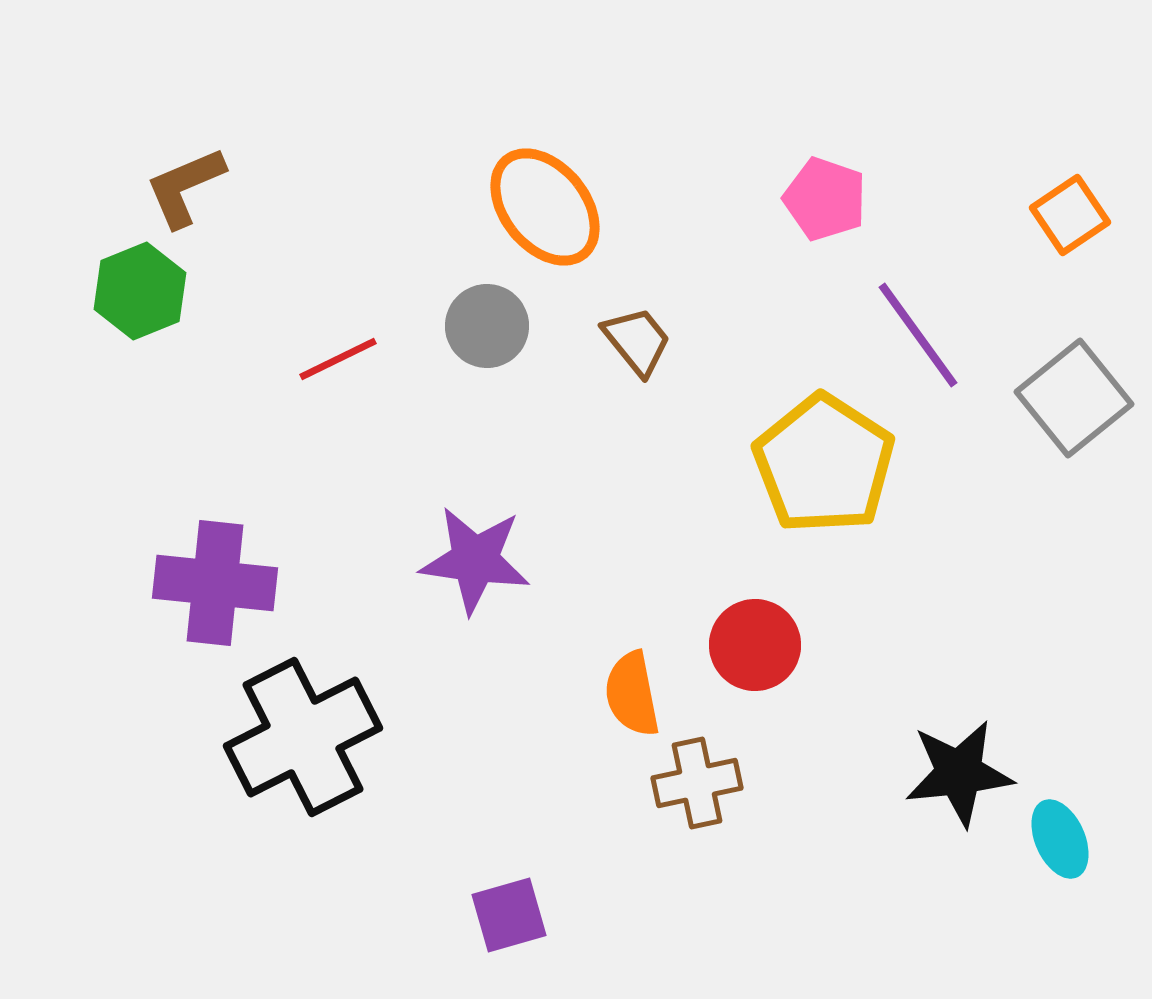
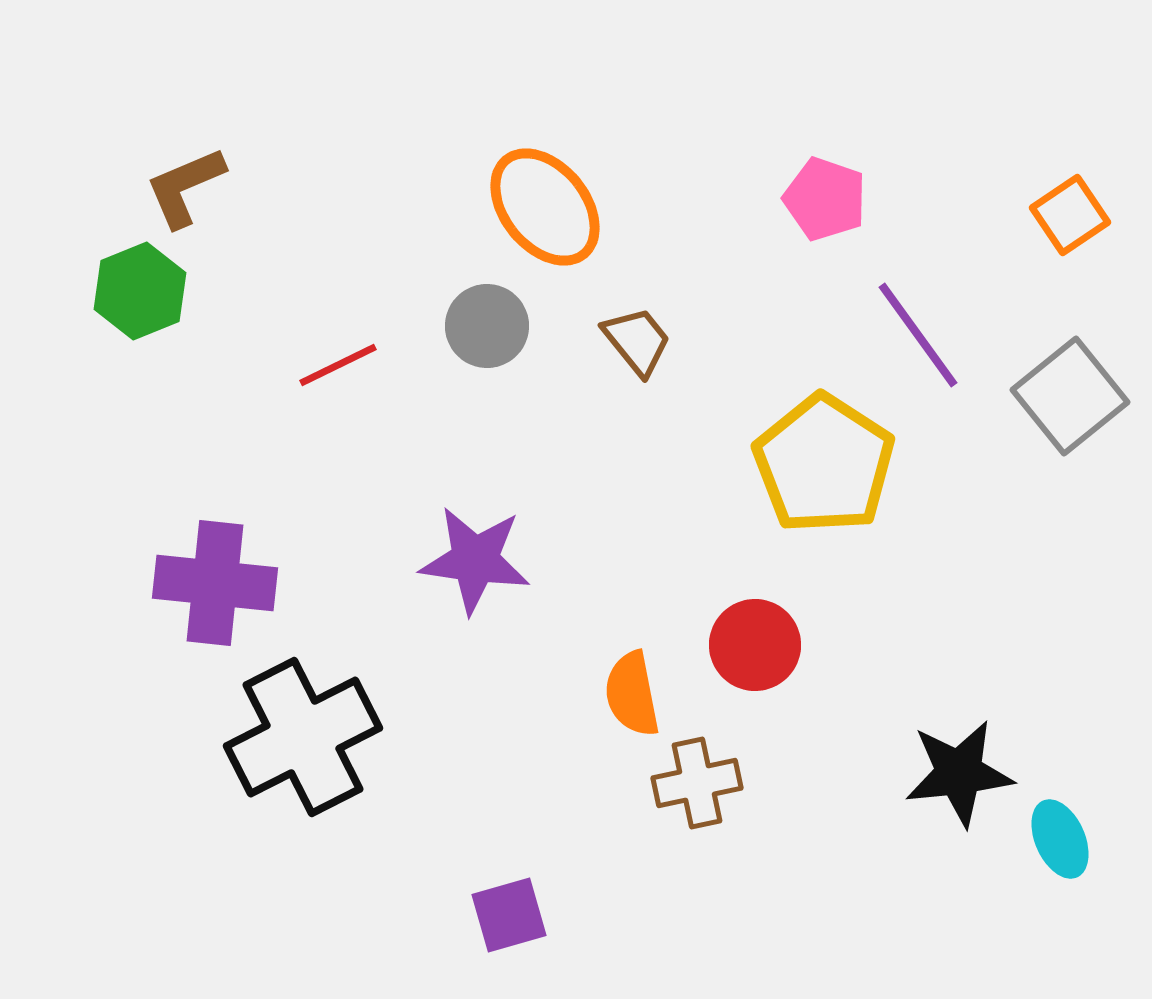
red line: moved 6 px down
gray square: moved 4 px left, 2 px up
